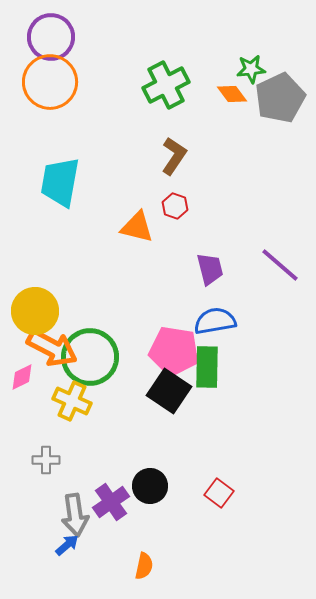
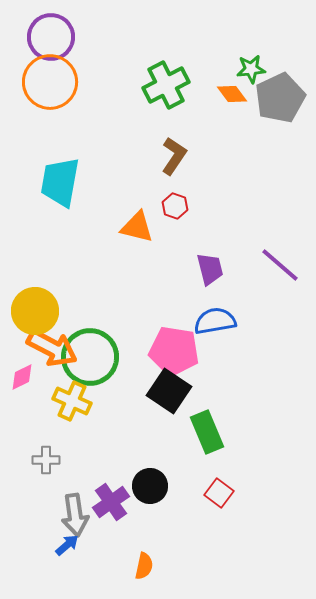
green rectangle: moved 65 px down; rotated 24 degrees counterclockwise
